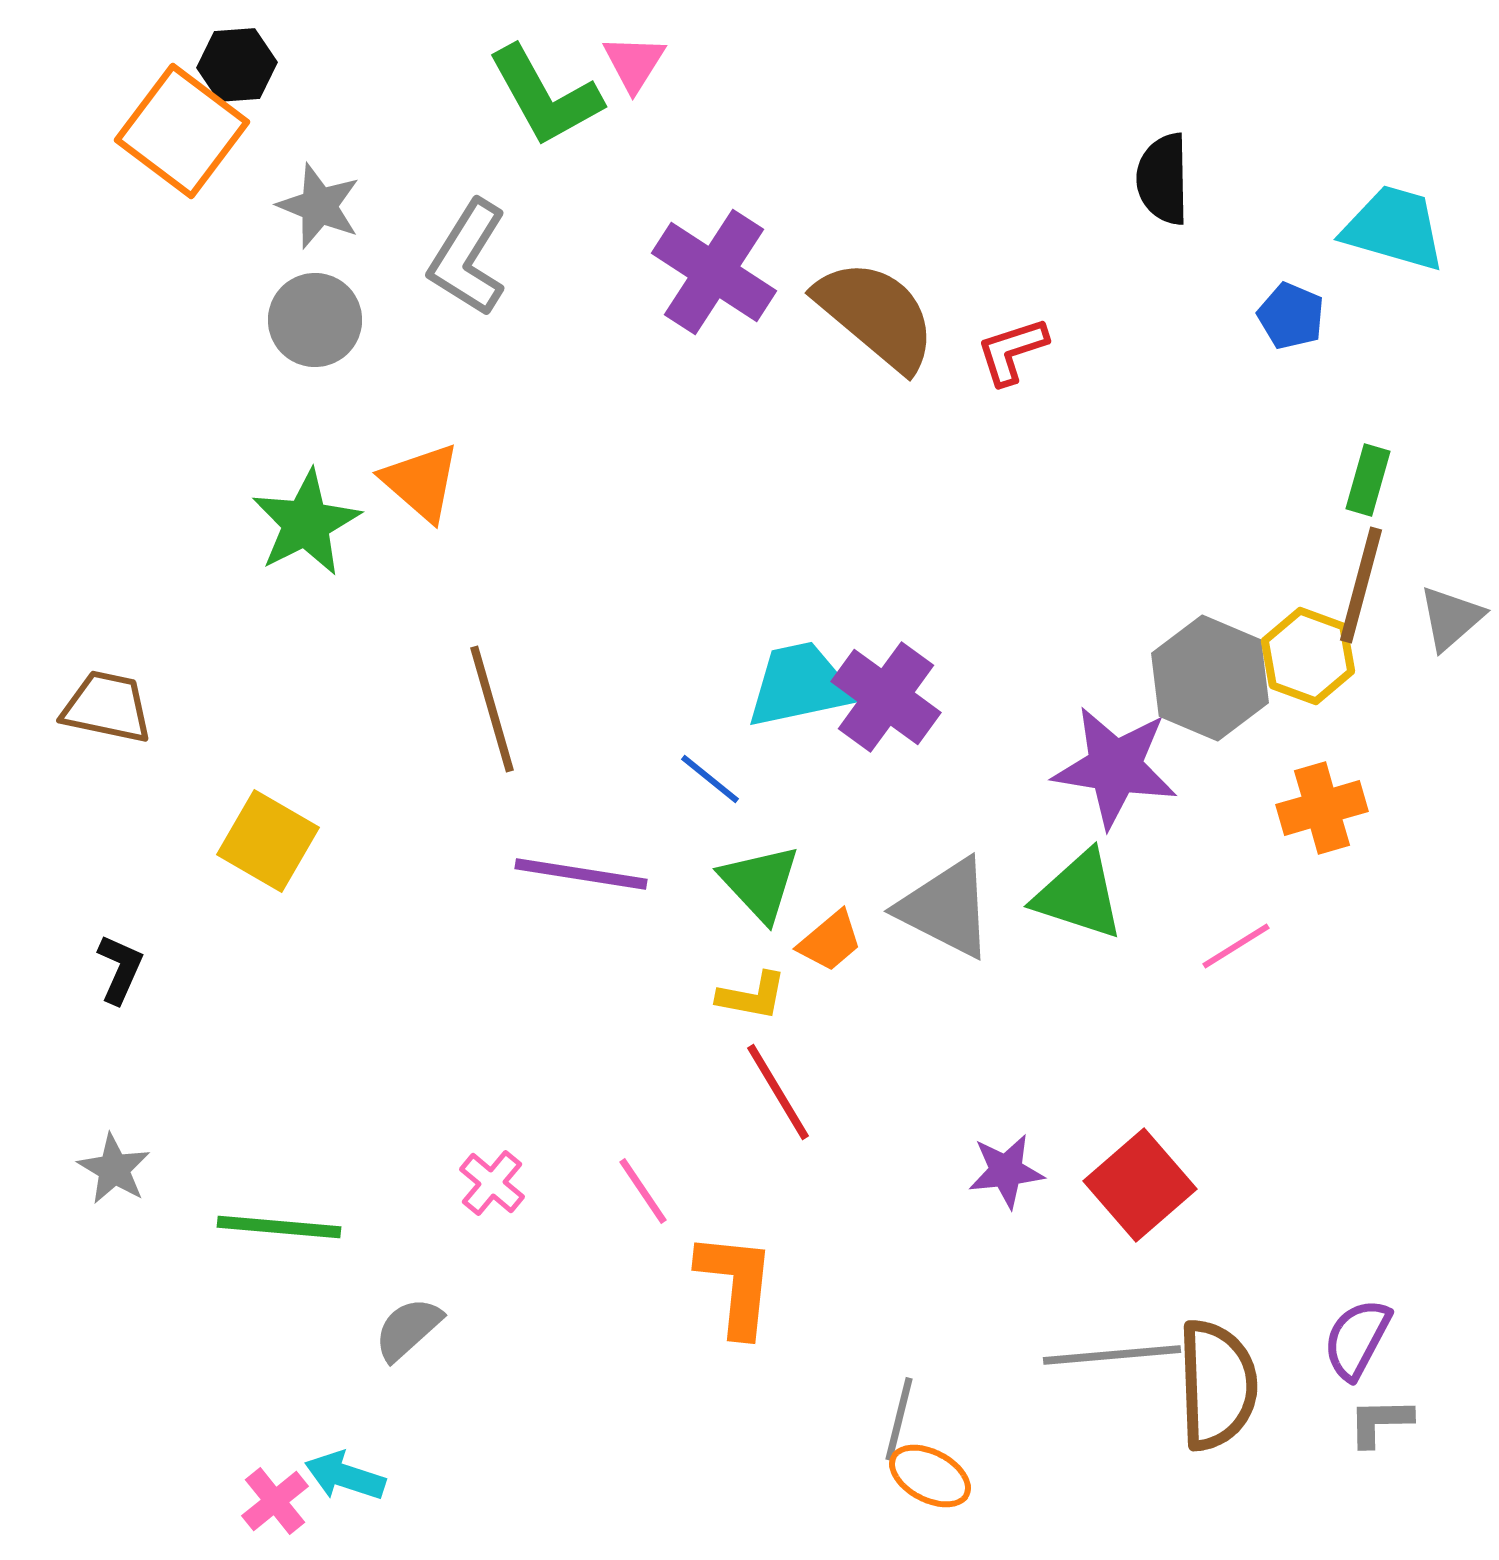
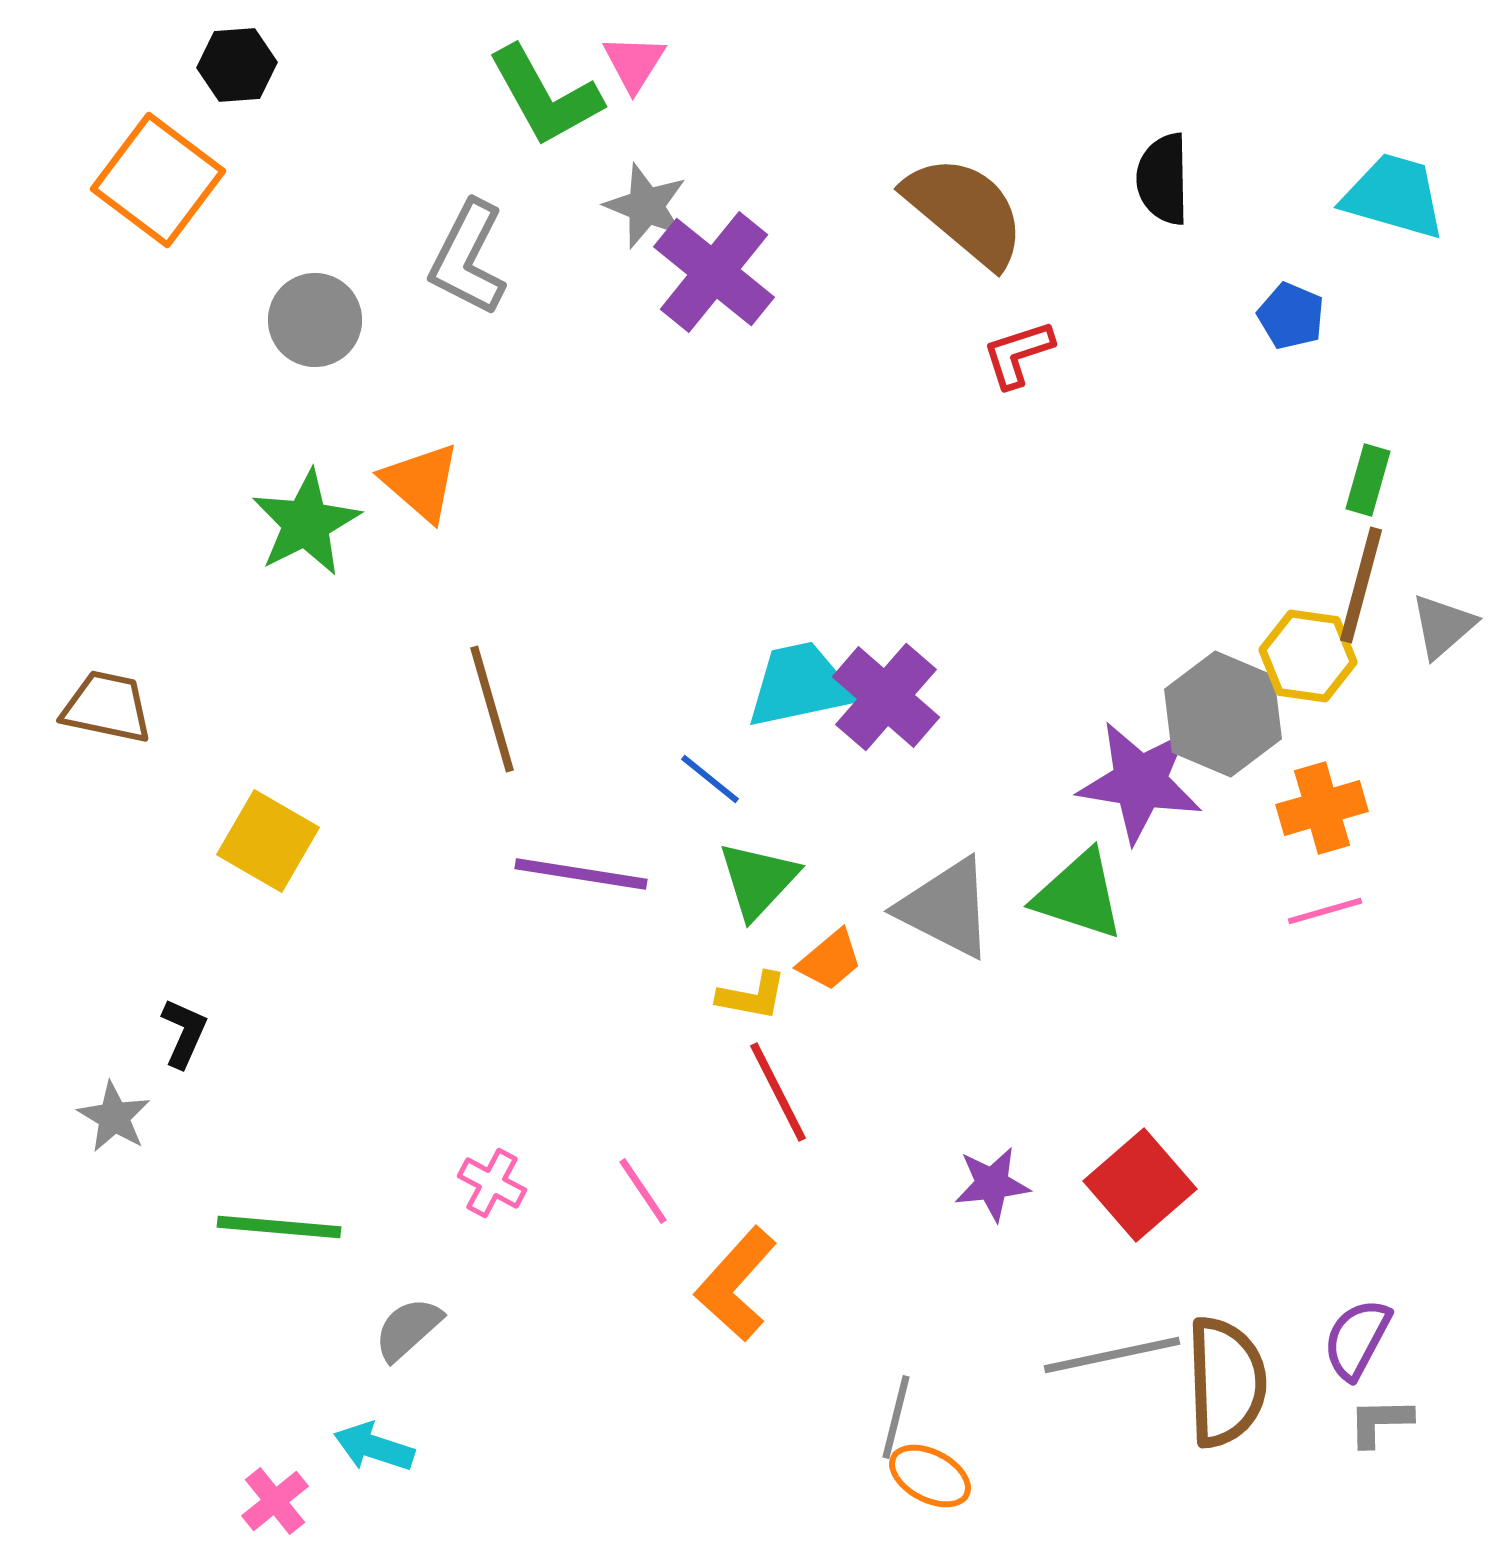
orange square at (182, 131): moved 24 px left, 49 px down
gray star at (319, 206): moved 327 px right
cyan trapezoid at (1394, 228): moved 32 px up
gray L-shape at (468, 258): rotated 5 degrees counterclockwise
purple cross at (714, 272): rotated 6 degrees clockwise
brown semicircle at (876, 315): moved 89 px right, 104 px up
red L-shape at (1012, 351): moved 6 px right, 3 px down
gray triangle at (1451, 618): moved 8 px left, 8 px down
yellow hexagon at (1308, 656): rotated 12 degrees counterclockwise
gray hexagon at (1210, 678): moved 13 px right, 36 px down
purple cross at (886, 697): rotated 5 degrees clockwise
purple star at (1115, 767): moved 25 px right, 15 px down
green triangle at (760, 883): moved 2 px left, 3 px up; rotated 26 degrees clockwise
orange trapezoid at (830, 941): moved 19 px down
pink line at (1236, 946): moved 89 px right, 35 px up; rotated 16 degrees clockwise
black L-shape at (120, 969): moved 64 px right, 64 px down
red line at (778, 1092): rotated 4 degrees clockwise
gray star at (114, 1169): moved 52 px up
purple star at (1006, 1171): moved 14 px left, 13 px down
pink cross at (492, 1183): rotated 12 degrees counterclockwise
orange L-shape at (736, 1284): rotated 144 degrees counterclockwise
gray line at (1112, 1355): rotated 7 degrees counterclockwise
brown semicircle at (1217, 1385): moved 9 px right, 3 px up
gray line at (899, 1419): moved 3 px left, 2 px up
cyan arrow at (345, 1476): moved 29 px right, 29 px up
